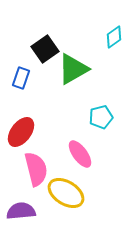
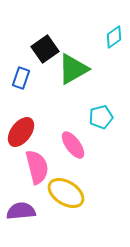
pink ellipse: moved 7 px left, 9 px up
pink semicircle: moved 1 px right, 2 px up
